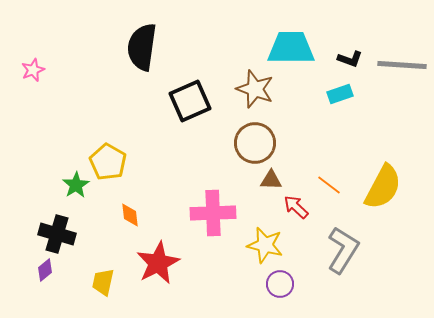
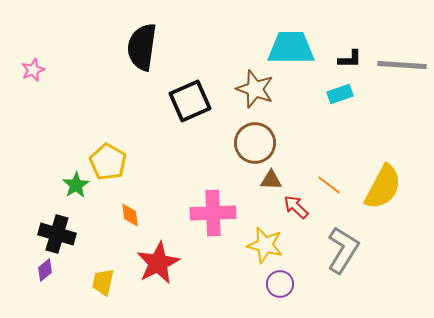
black L-shape: rotated 20 degrees counterclockwise
